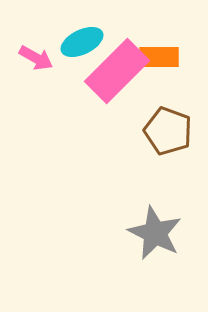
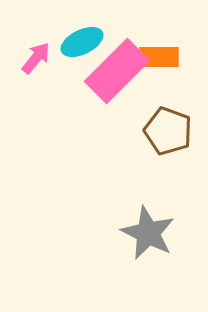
pink arrow: rotated 80 degrees counterclockwise
gray star: moved 7 px left
